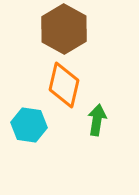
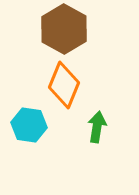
orange diamond: rotated 9 degrees clockwise
green arrow: moved 7 px down
